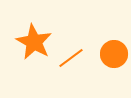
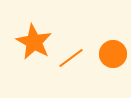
orange circle: moved 1 px left
